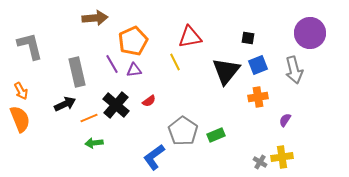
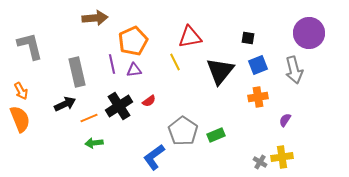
purple circle: moved 1 px left
purple line: rotated 18 degrees clockwise
black triangle: moved 6 px left
black cross: moved 3 px right, 1 px down; rotated 16 degrees clockwise
